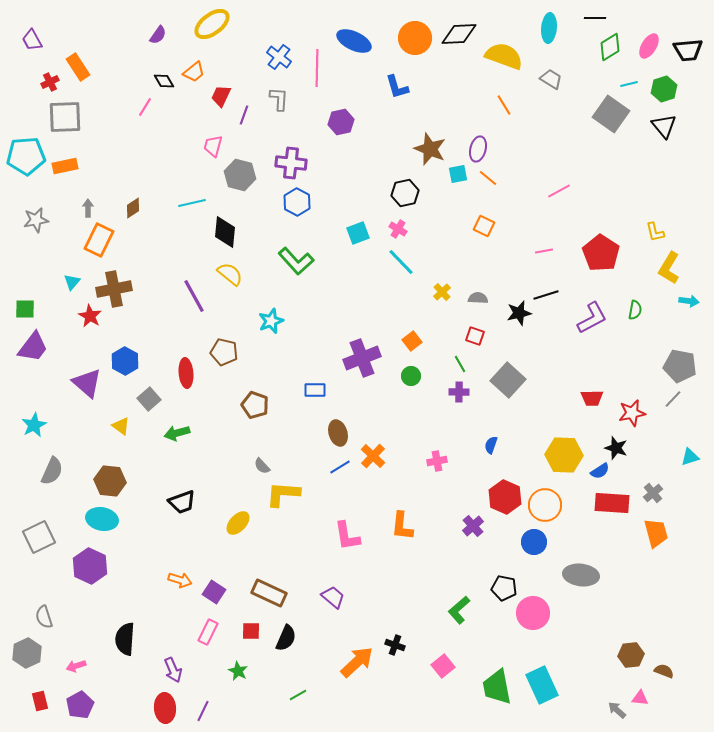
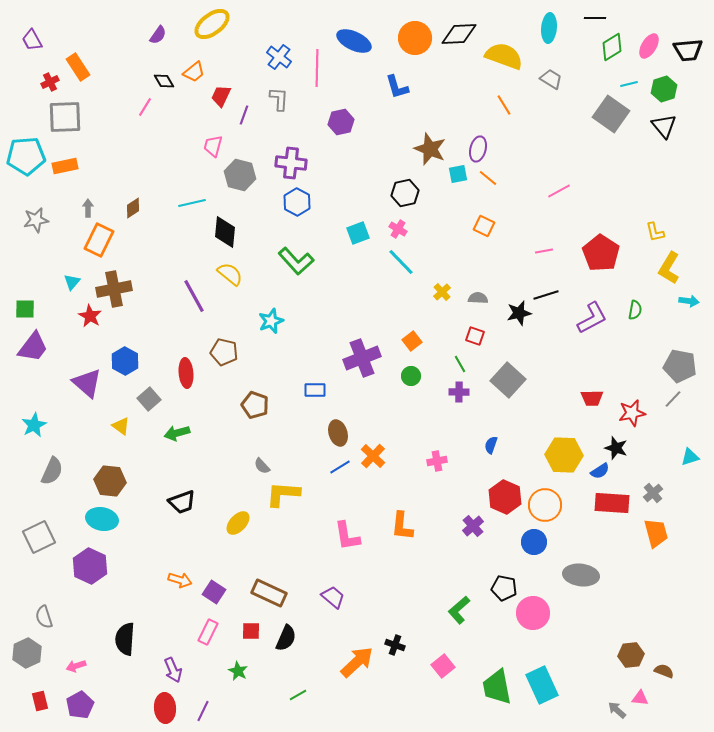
green diamond at (610, 47): moved 2 px right
